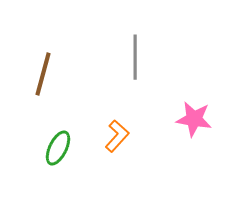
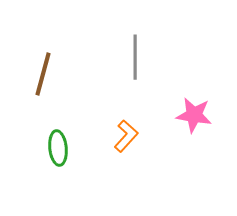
pink star: moved 4 px up
orange L-shape: moved 9 px right
green ellipse: rotated 32 degrees counterclockwise
